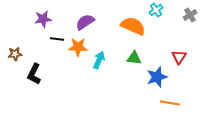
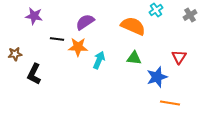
purple star: moved 9 px left, 3 px up; rotated 18 degrees clockwise
